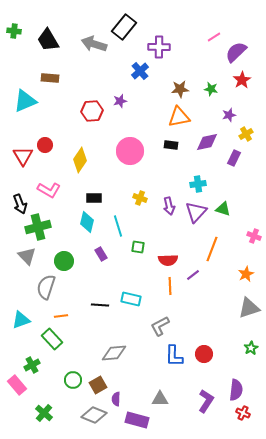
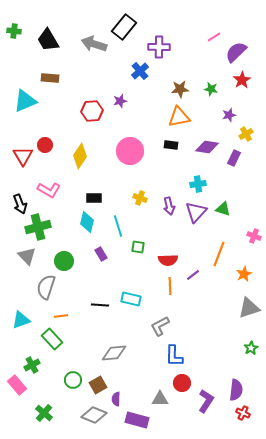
purple diamond at (207, 142): moved 5 px down; rotated 20 degrees clockwise
yellow diamond at (80, 160): moved 4 px up
orange line at (212, 249): moved 7 px right, 5 px down
orange star at (246, 274): moved 2 px left
red circle at (204, 354): moved 22 px left, 29 px down
